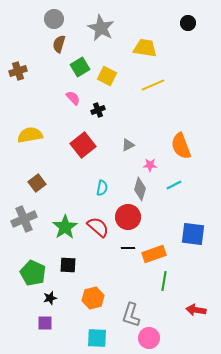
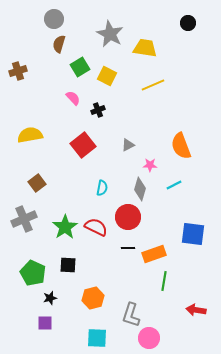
gray star: moved 9 px right, 6 px down
red semicircle: moved 2 px left; rotated 15 degrees counterclockwise
